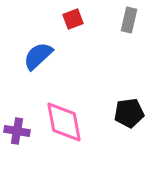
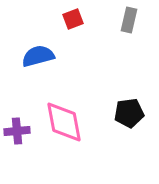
blue semicircle: rotated 28 degrees clockwise
purple cross: rotated 15 degrees counterclockwise
